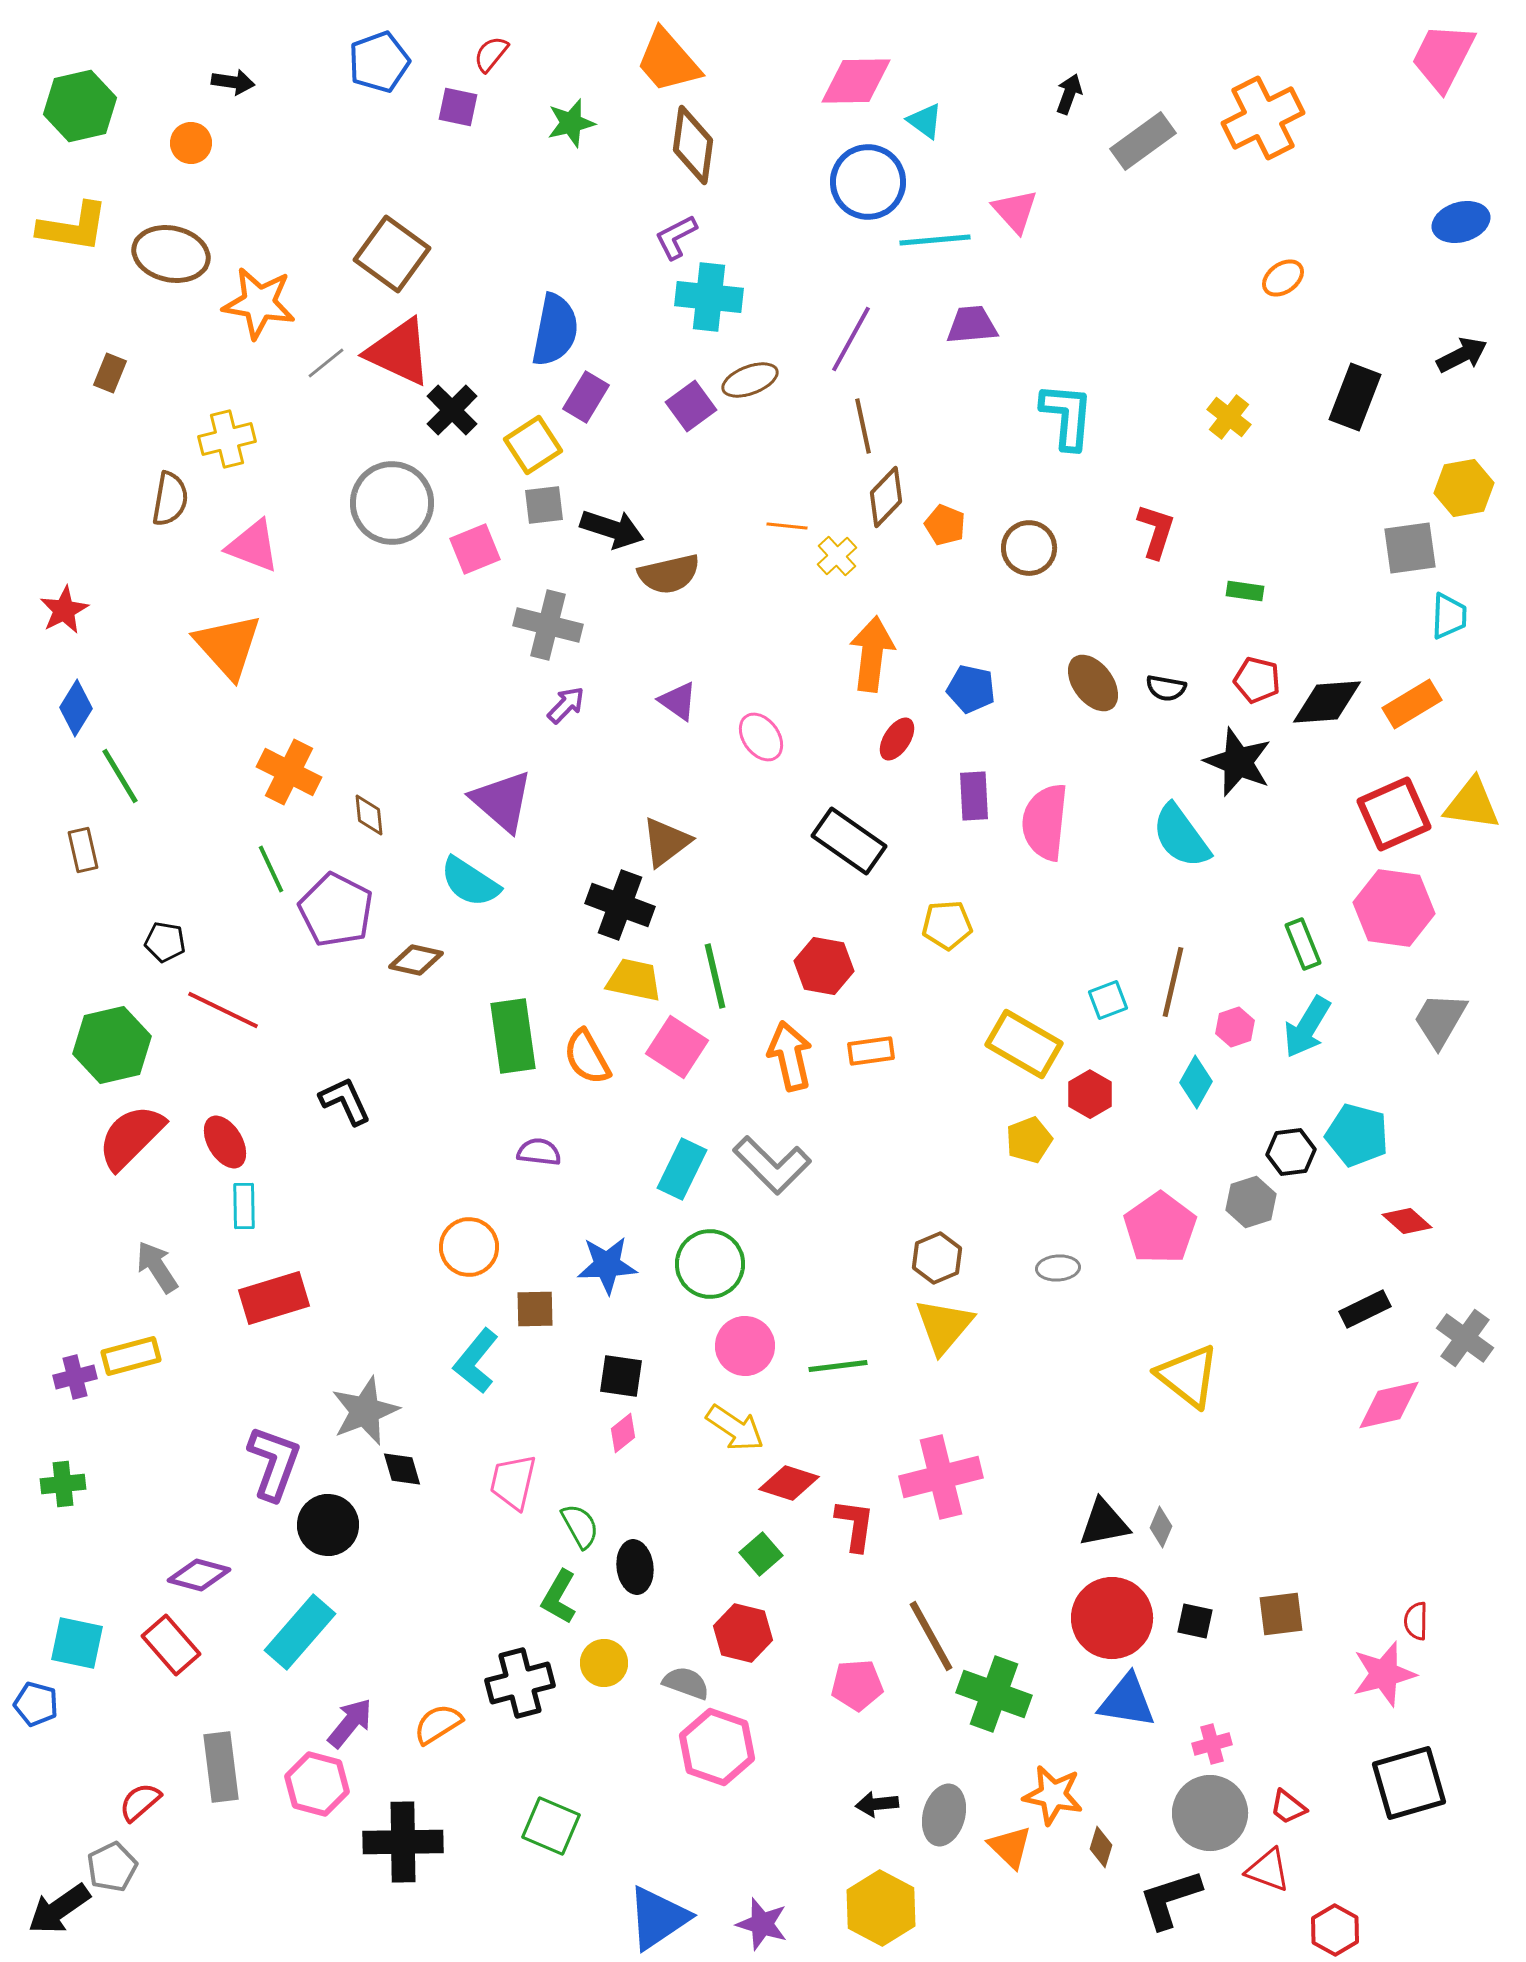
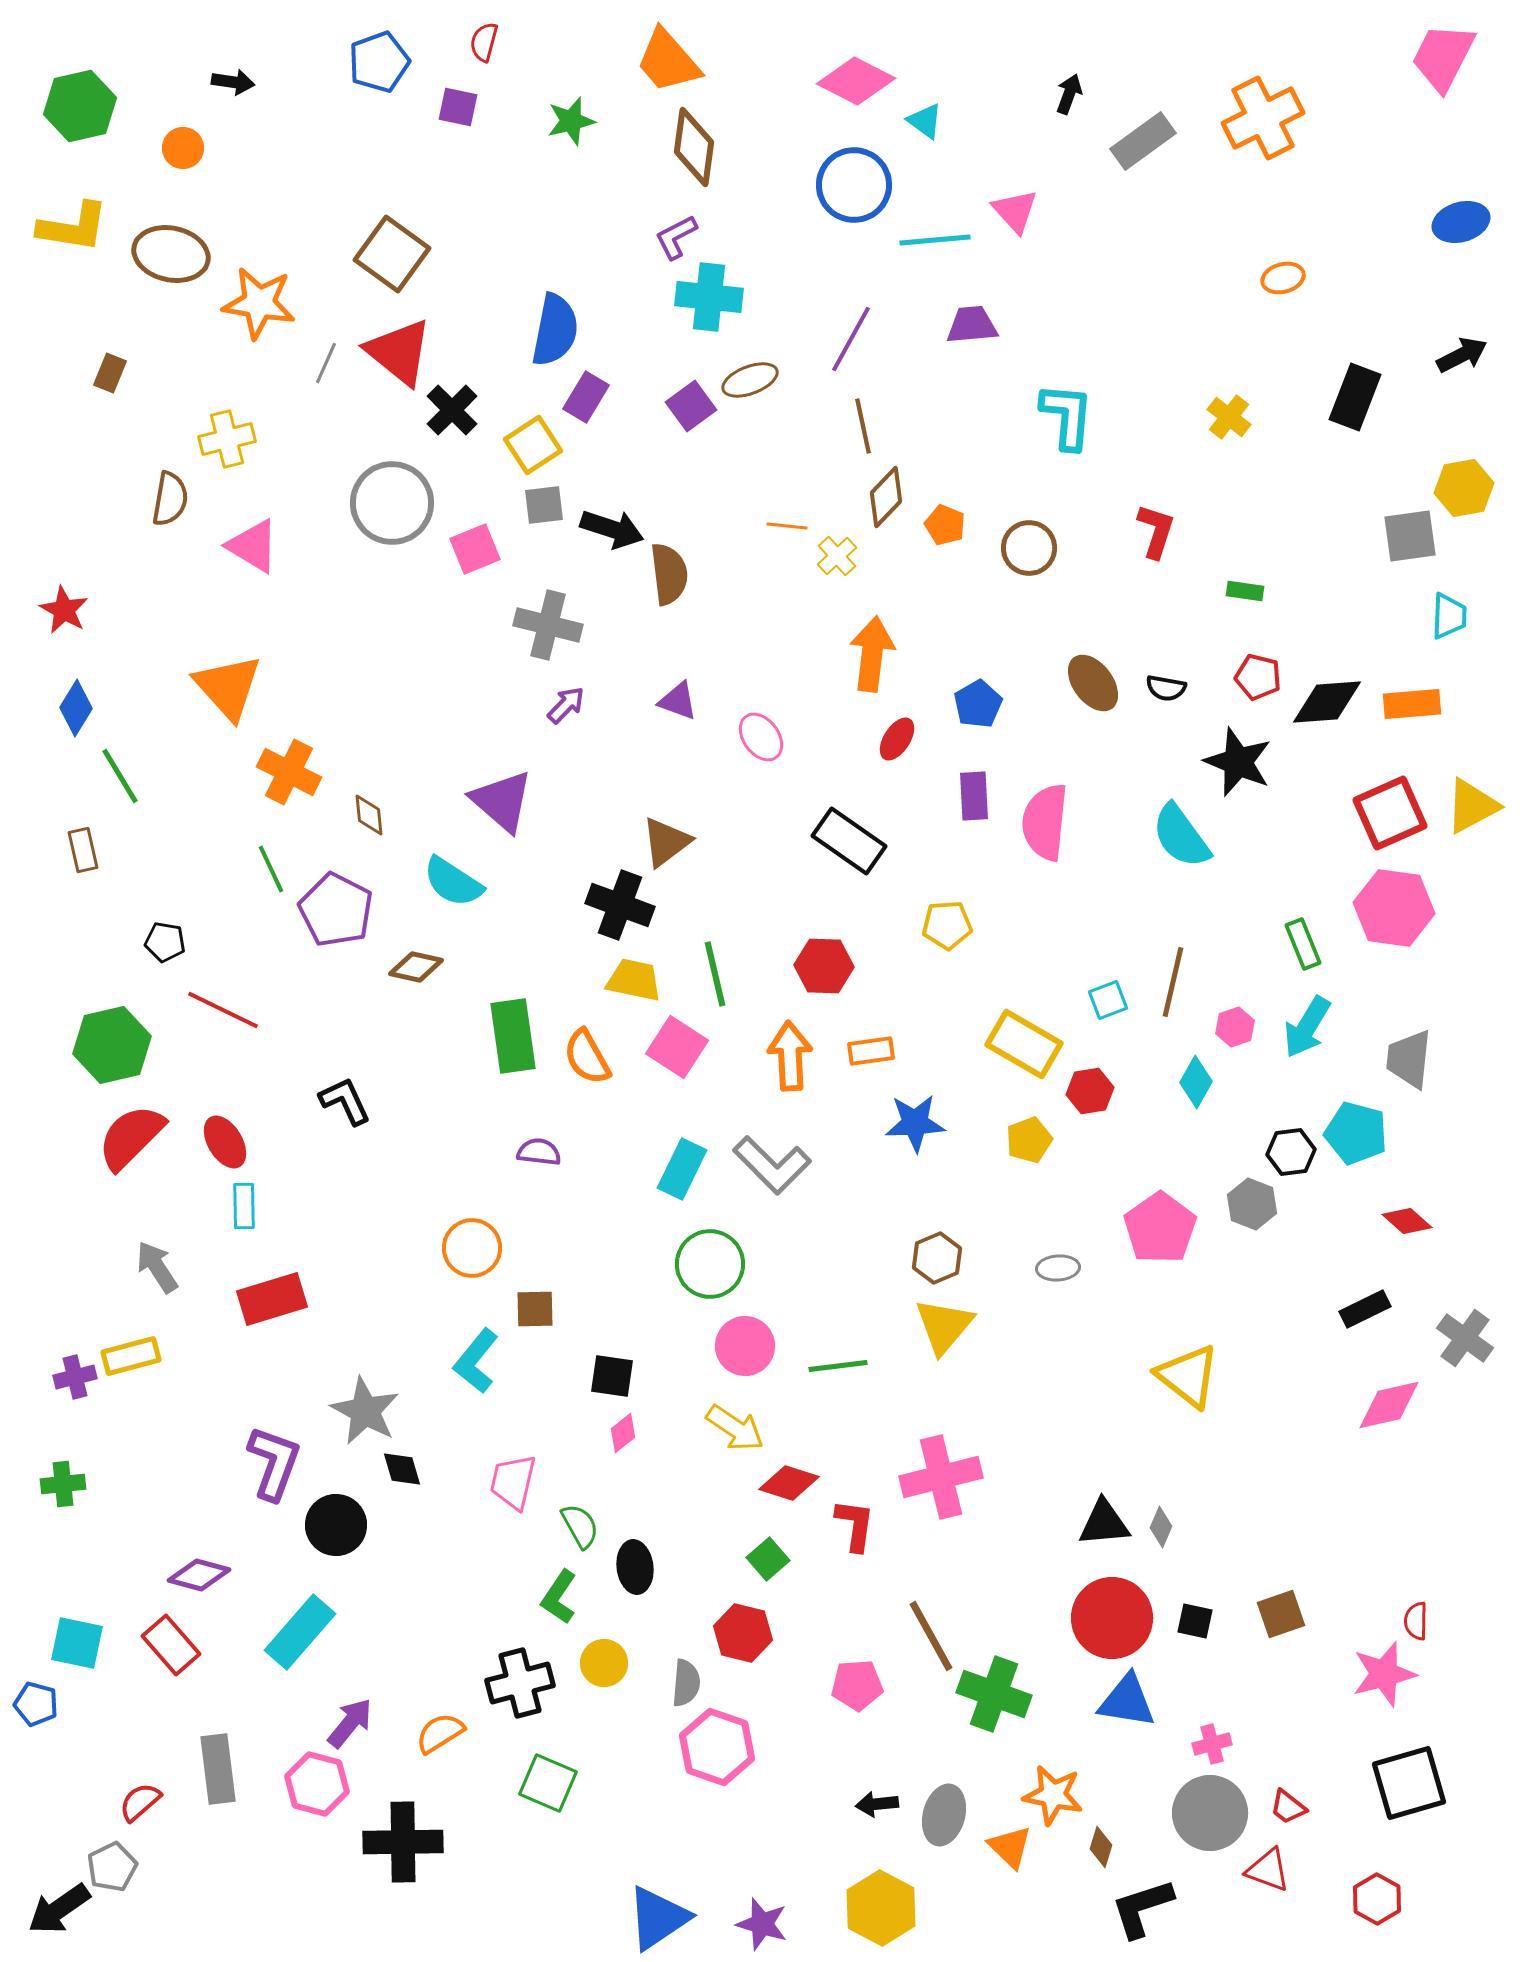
red semicircle at (491, 54): moved 7 px left, 12 px up; rotated 24 degrees counterclockwise
pink diamond at (856, 81): rotated 28 degrees clockwise
green star at (571, 123): moved 2 px up
orange circle at (191, 143): moved 8 px left, 5 px down
brown diamond at (693, 145): moved 1 px right, 2 px down
blue circle at (868, 182): moved 14 px left, 3 px down
orange ellipse at (1283, 278): rotated 21 degrees clockwise
red triangle at (399, 352): rotated 14 degrees clockwise
gray line at (326, 363): rotated 27 degrees counterclockwise
pink triangle at (253, 546): rotated 10 degrees clockwise
gray square at (1410, 548): moved 12 px up
brown semicircle at (669, 574): rotated 84 degrees counterclockwise
red star at (64, 610): rotated 15 degrees counterclockwise
orange triangle at (228, 646): moved 41 px down
red pentagon at (1257, 680): moved 1 px right, 3 px up
blue pentagon at (971, 689): moved 7 px right, 15 px down; rotated 30 degrees clockwise
purple triangle at (678, 701): rotated 15 degrees counterclockwise
orange rectangle at (1412, 704): rotated 26 degrees clockwise
yellow triangle at (1472, 804): moved 2 px down; rotated 36 degrees counterclockwise
red square at (1394, 814): moved 4 px left, 1 px up
cyan semicircle at (470, 882): moved 17 px left
brown diamond at (416, 960): moved 7 px down
red hexagon at (824, 966): rotated 8 degrees counterclockwise
green line at (715, 976): moved 2 px up
gray trapezoid at (1440, 1020): moved 31 px left, 39 px down; rotated 24 degrees counterclockwise
orange arrow at (790, 1056): rotated 10 degrees clockwise
red hexagon at (1090, 1094): moved 3 px up; rotated 21 degrees clockwise
cyan pentagon at (1357, 1135): moved 1 px left, 2 px up
gray hexagon at (1251, 1202): moved 1 px right, 2 px down; rotated 21 degrees counterclockwise
orange circle at (469, 1247): moved 3 px right, 1 px down
blue star at (607, 1265): moved 308 px right, 142 px up
red rectangle at (274, 1298): moved 2 px left, 1 px down
black square at (621, 1376): moved 9 px left
gray star at (365, 1411): rotated 22 degrees counterclockwise
black triangle at (1104, 1523): rotated 6 degrees clockwise
black circle at (328, 1525): moved 8 px right
green square at (761, 1554): moved 7 px right, 5 px down
green L-shape at (559, 1597): rotated 4 degrees clockwise
brown square at (1281, 1614): rotated 12 degrees counterclockwise
gray semicircle at (686, 1683): rotated 75 degrees clockwise
orange semicircle at (438, 1724): moved 2 px right, 9 px down
gray rectangle at (221, 1767): moved 3 px left, 2 px down
green square at (551, 1826): moved 3 px left, 43 px up
black L-shape at (1170, 1899): moved 28 px left, 9 px down
red hexagon at (1335, 1930): moved 42 px right, 31 px up
